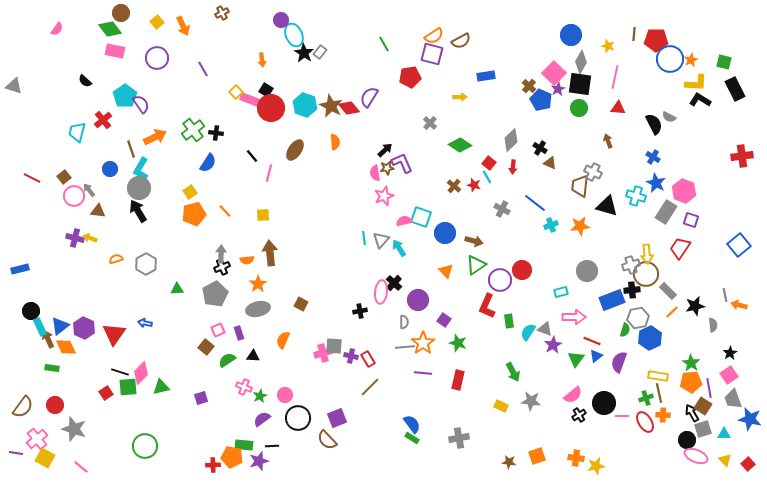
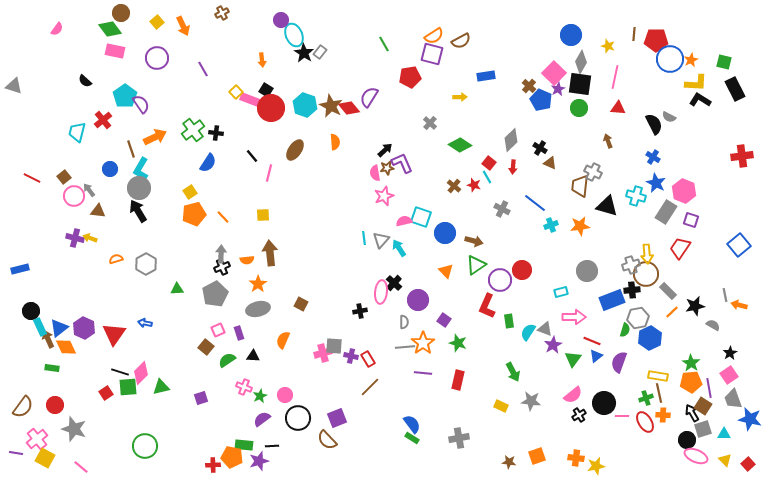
orange line at (225, 211): moved 2 px left, 6 px down
gray semicircle at (713, 325): rotated 56 degrees counterclockwise
blue triangle at (60, 326): moved 1 px left, 2 px down
green triangle at (576, 359): moved 3 px left
